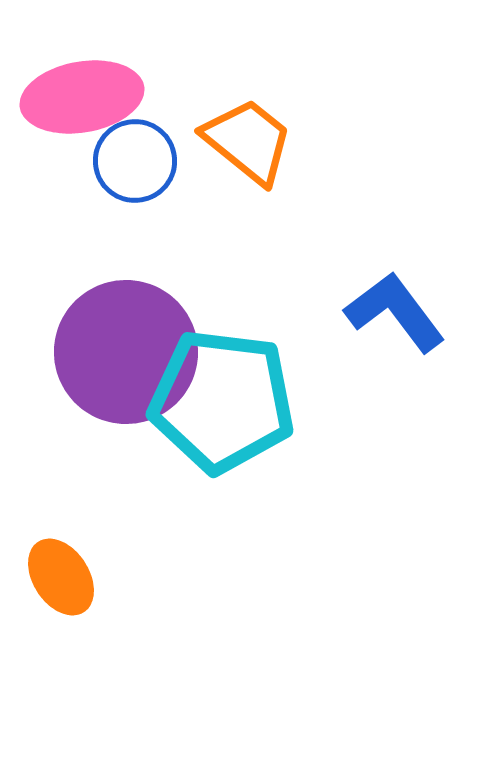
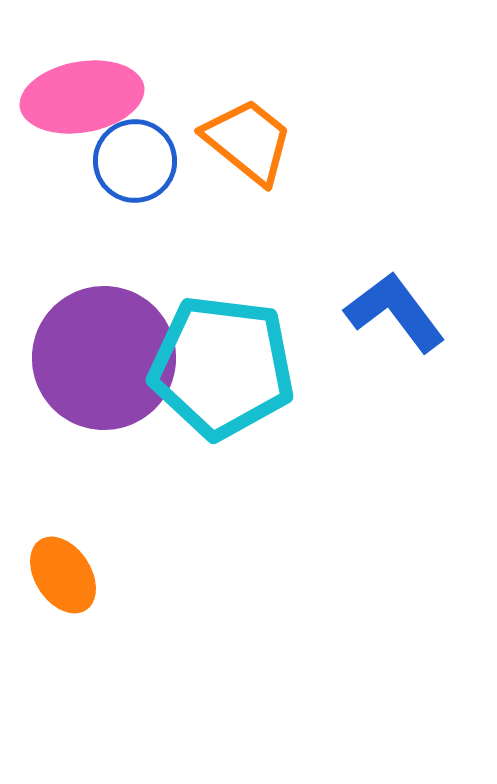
purple circle: moved 22 px left, 6 px down
cyan pentagon: moved 34 px up
orange ellipse: moved 2 px right, 2 px up
